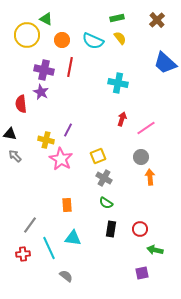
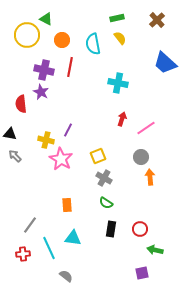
cyan semicircle: moved 3 px down; rotated 55 degrees clockwise
